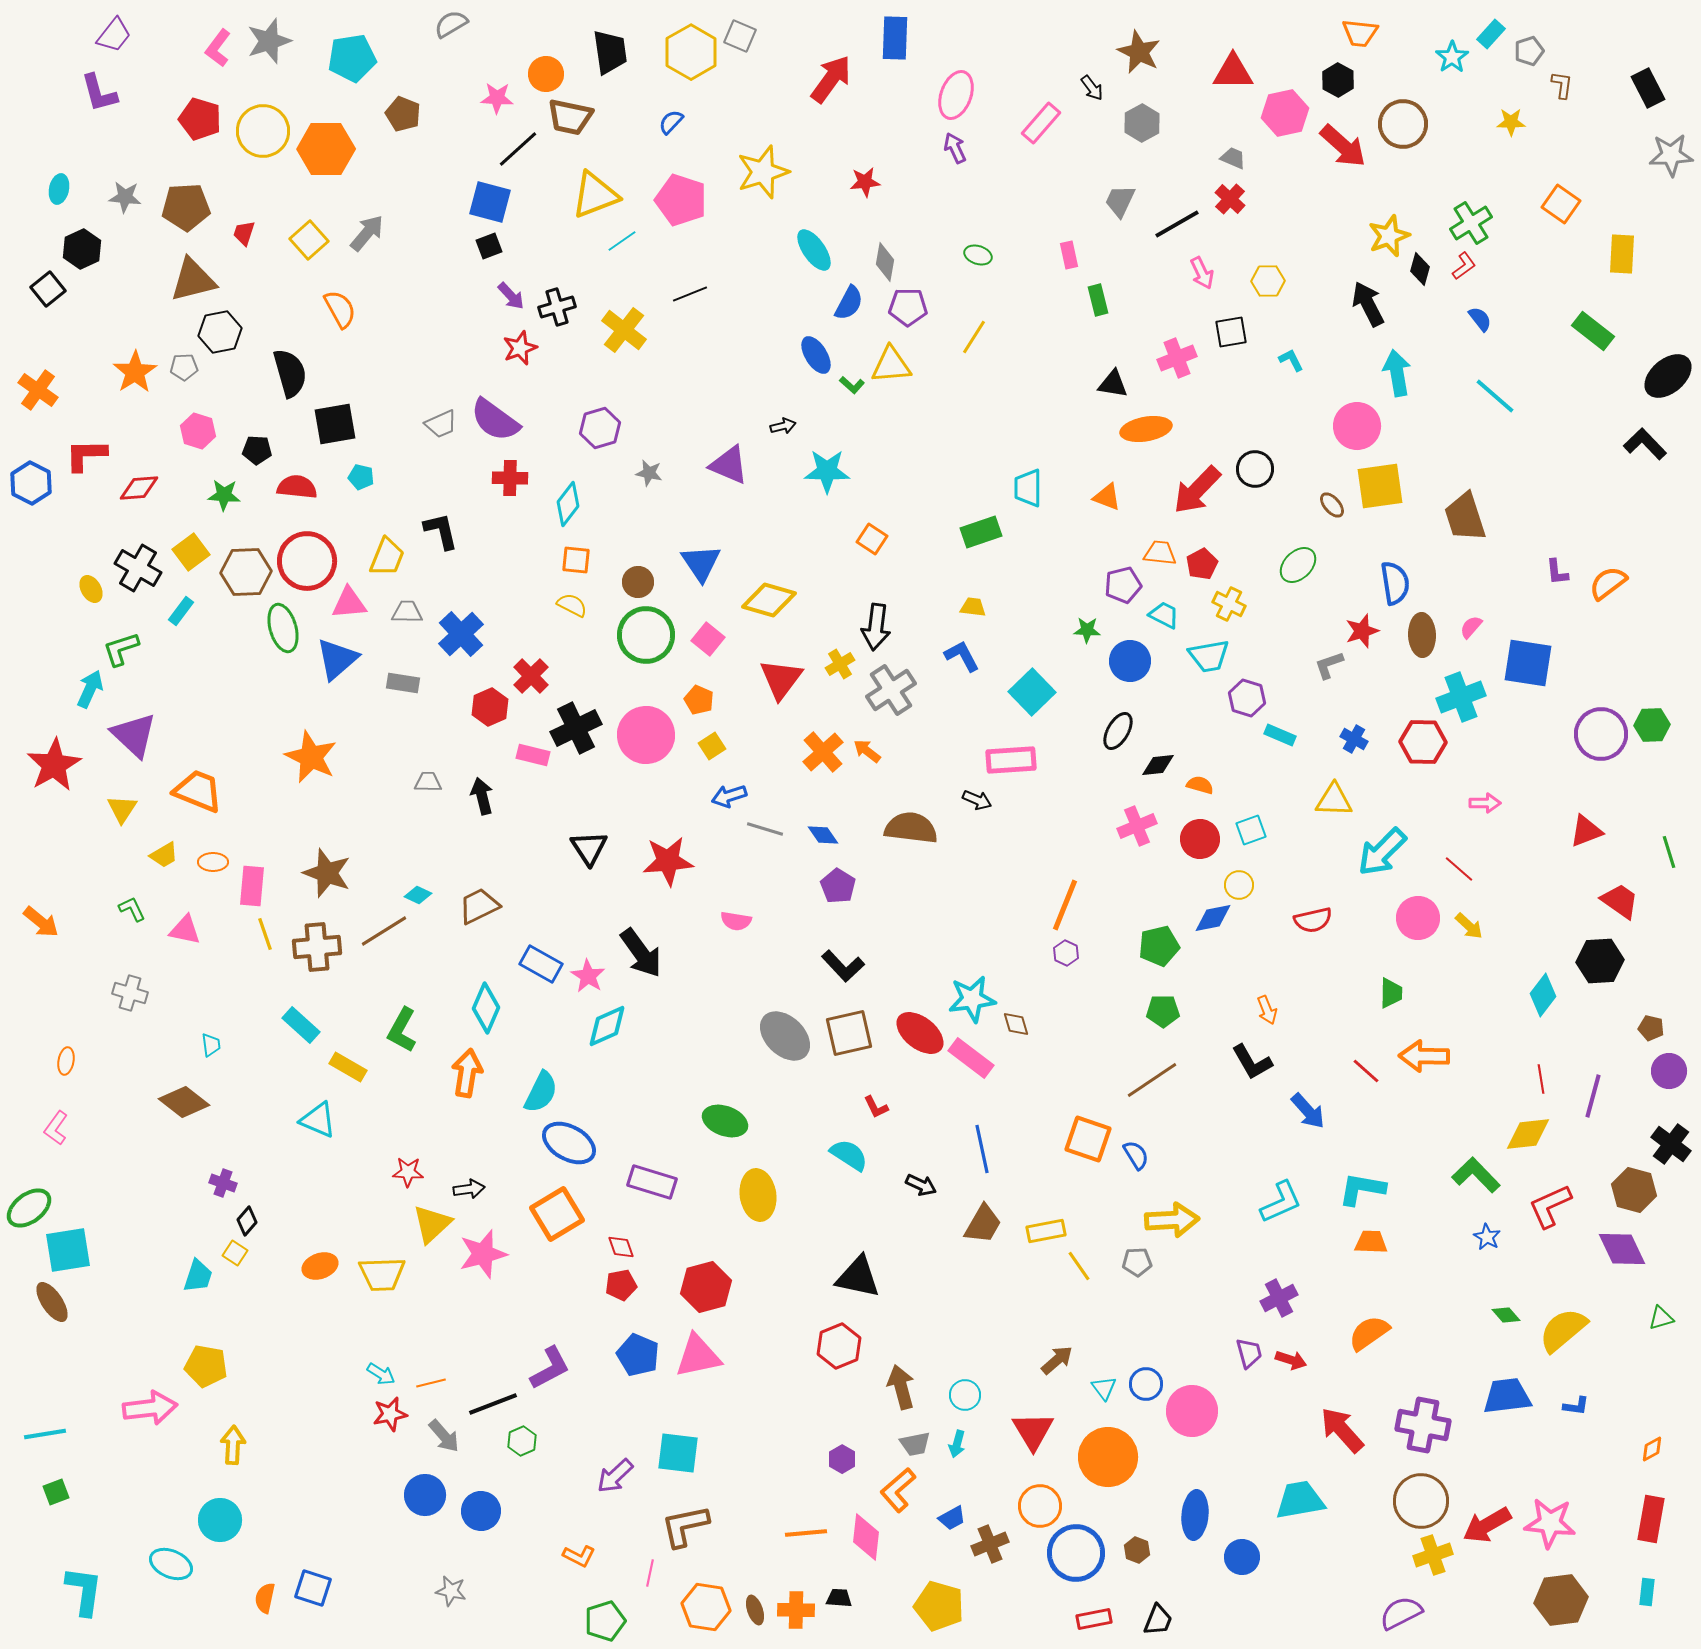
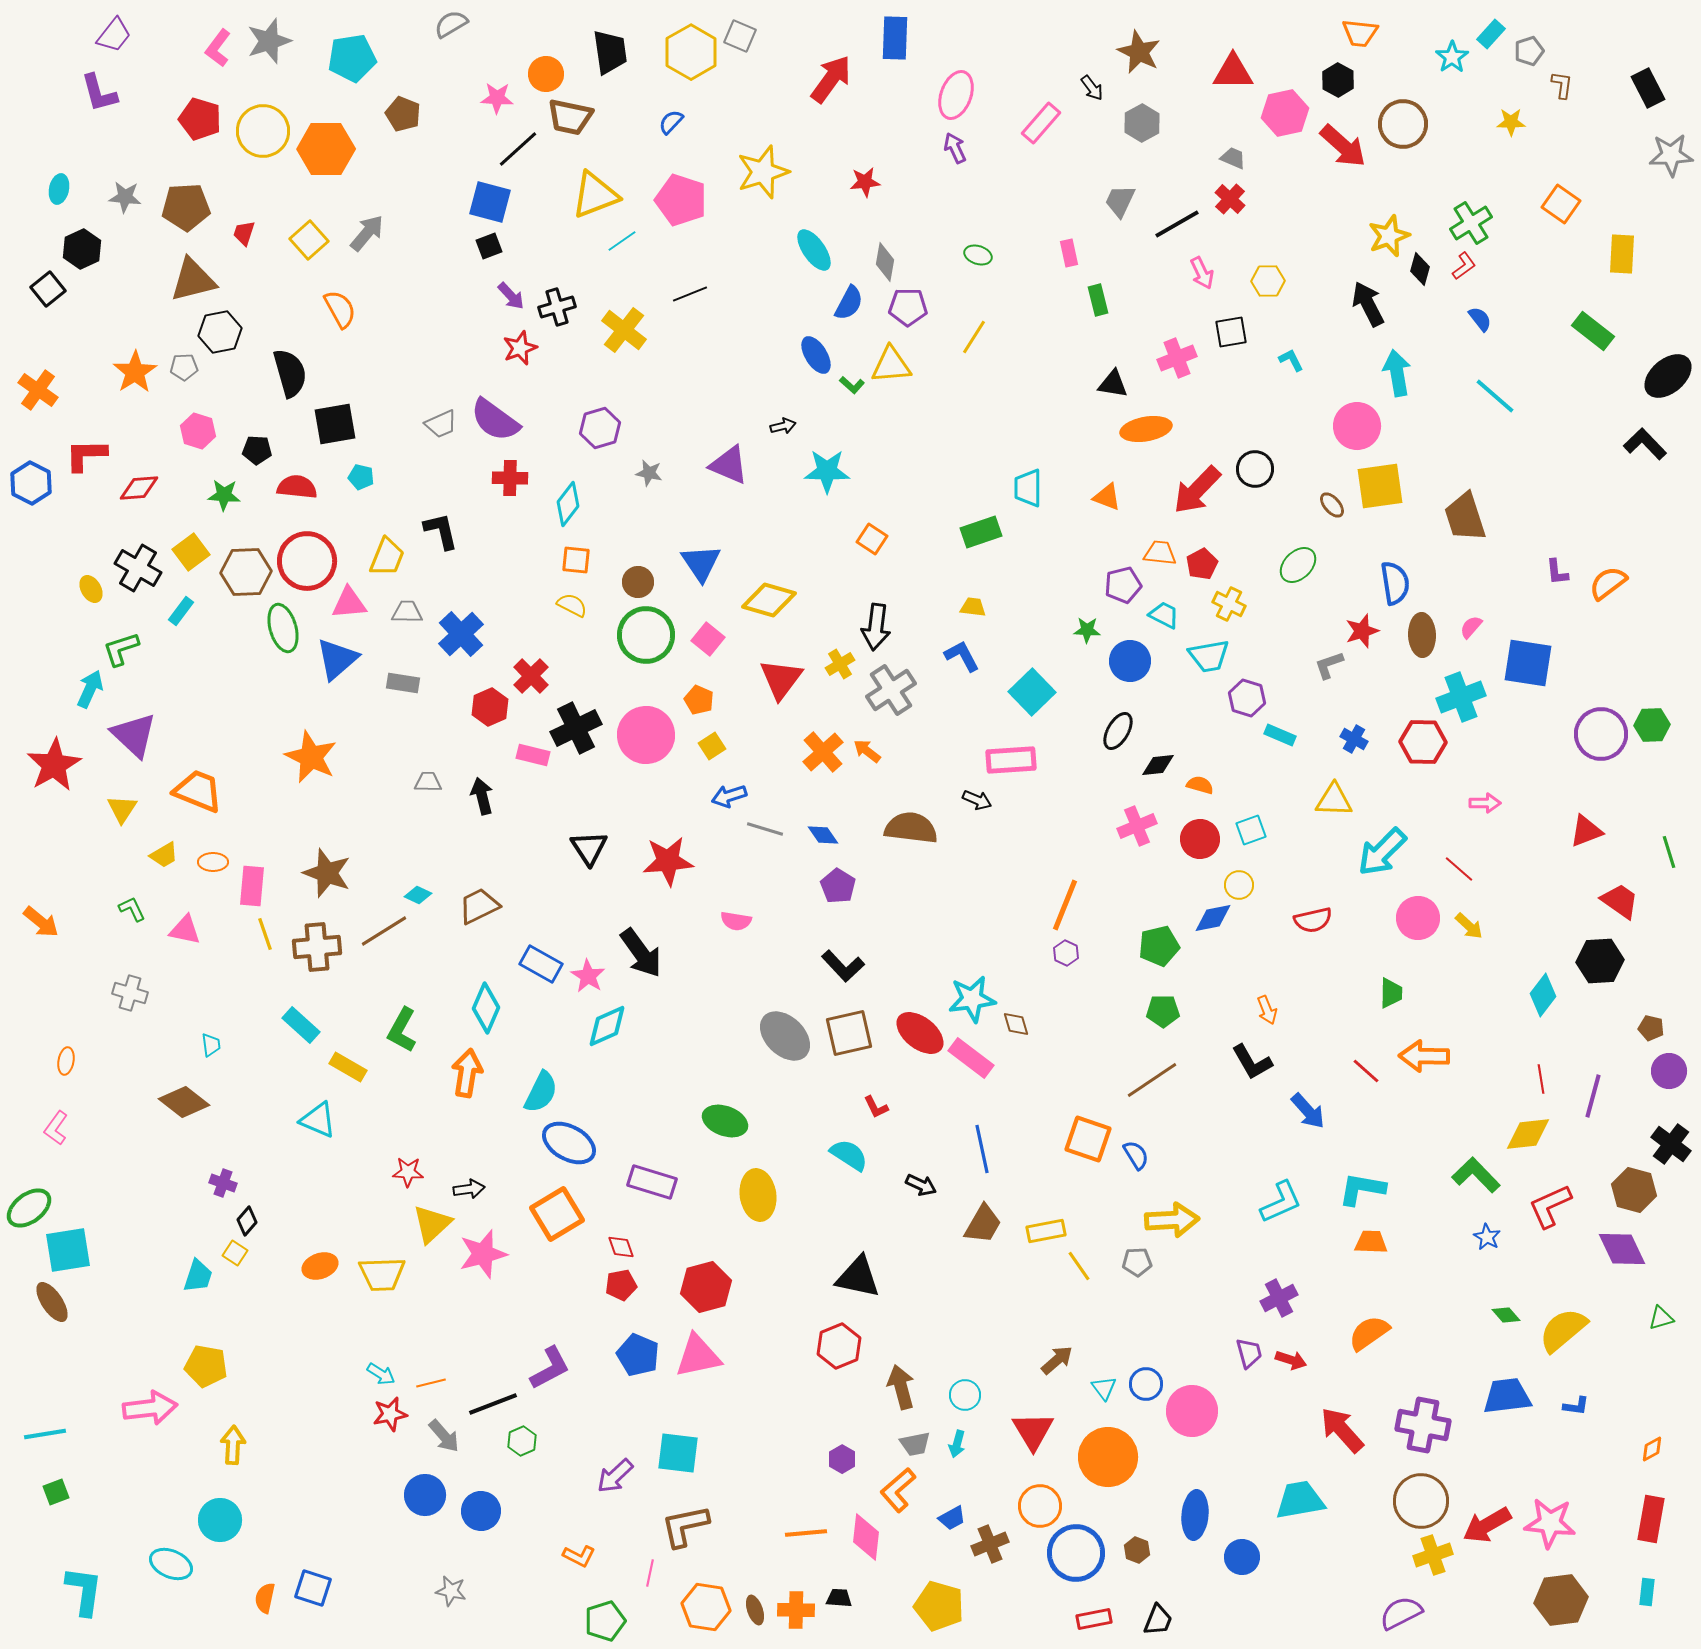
pink rectangle at (1069, 255): moved 2 px up
